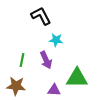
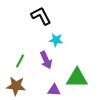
green line: moved 2 px left, 1 px down; rotated 16 degrees clockwise
